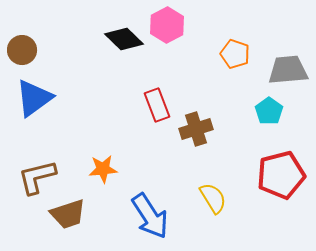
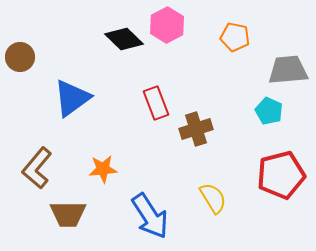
brown circle: moved 2 px left, 7 px down
orange pentagon: moved 17 px up; rotated 8 degrees counterclockwise
blue triangle: moved 38 px right
red rectangle: moved 1 px left, 2 px up
cyan pentagon: rotated 12 degrees counterclockwise
brown L-shape: moved 9 px up; rotated 36 degrees counterclockwise
brown trapezoid: rotated 18 degrees clockwise
